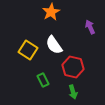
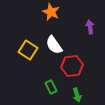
orange star: rotated 18 degrees counterclockwise
purple arrow: rotated 16 degrees clockwise
red hexagon: moved 1 px left, 1 px up; rotated 20 degrees counterclockwise
green rectangle: moved 8 px right, 7 px down
green arrow: moved 4 px right, 3 px down
